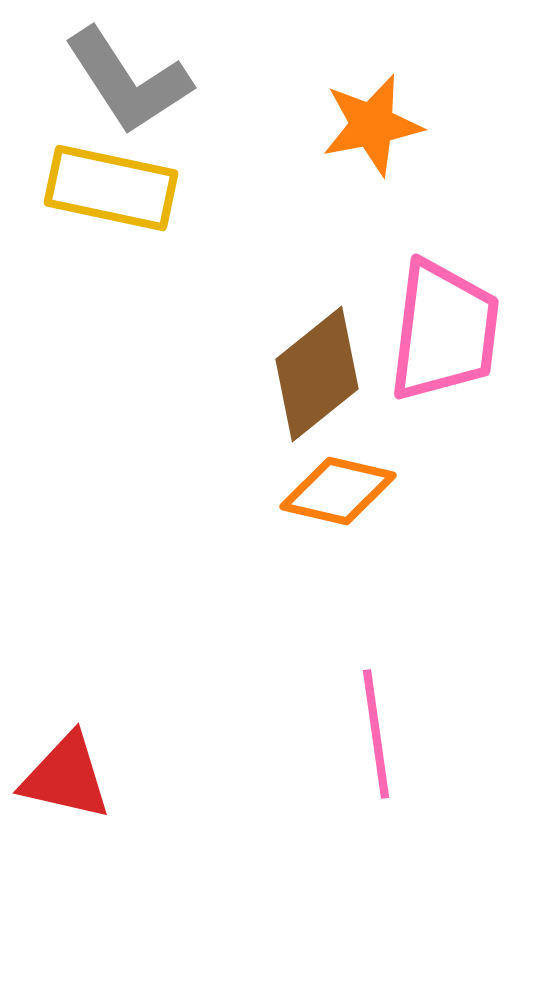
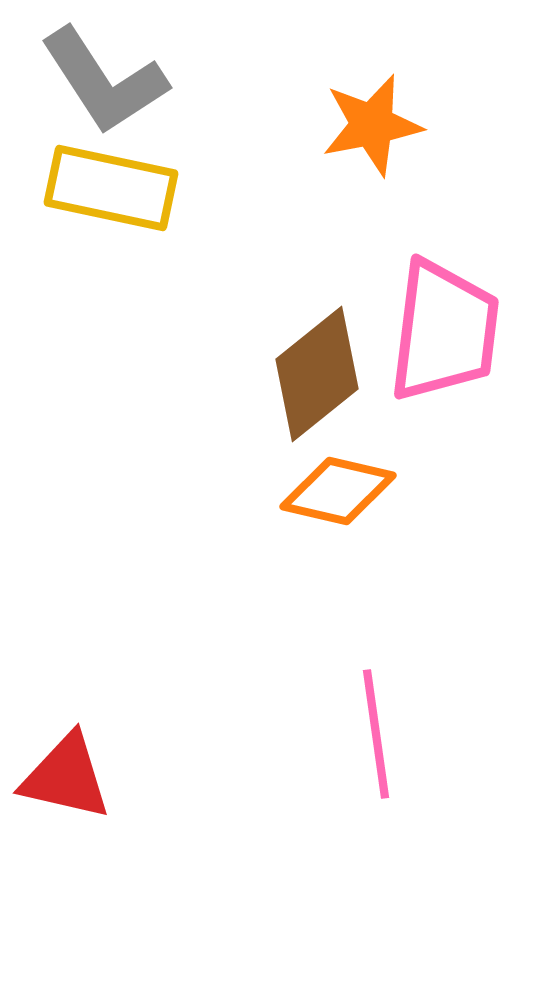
gray L-shape: moved 24 px left
